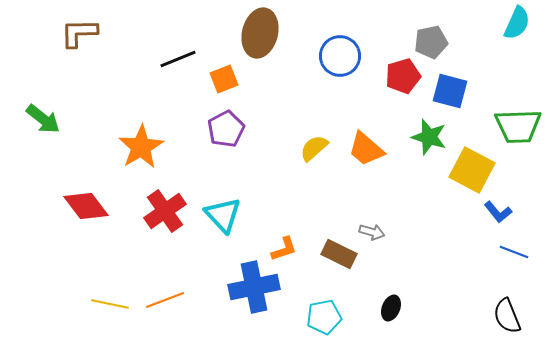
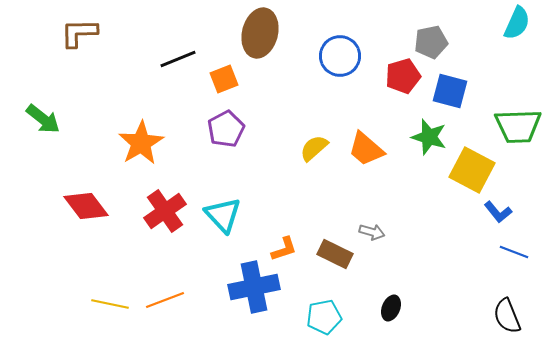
orange star: moved 4 px up
brown rectangle: moved 4 px left
